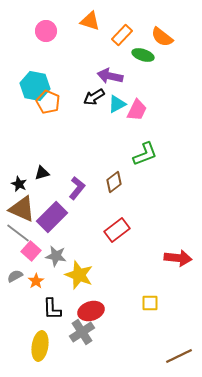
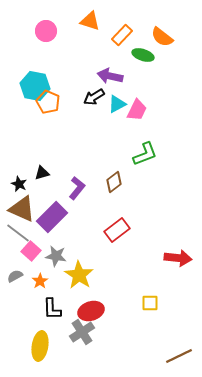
yellow star: rotated 12 degrees clockwise
orange star: moved 4 px right
